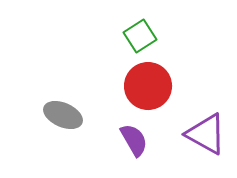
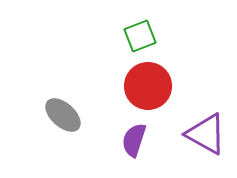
green square: rotated 12 degrees clockwise
gray ellipse: rotated 18 degrees clockwise
purple semicircle: rotated 132 degrees counterclockwise
